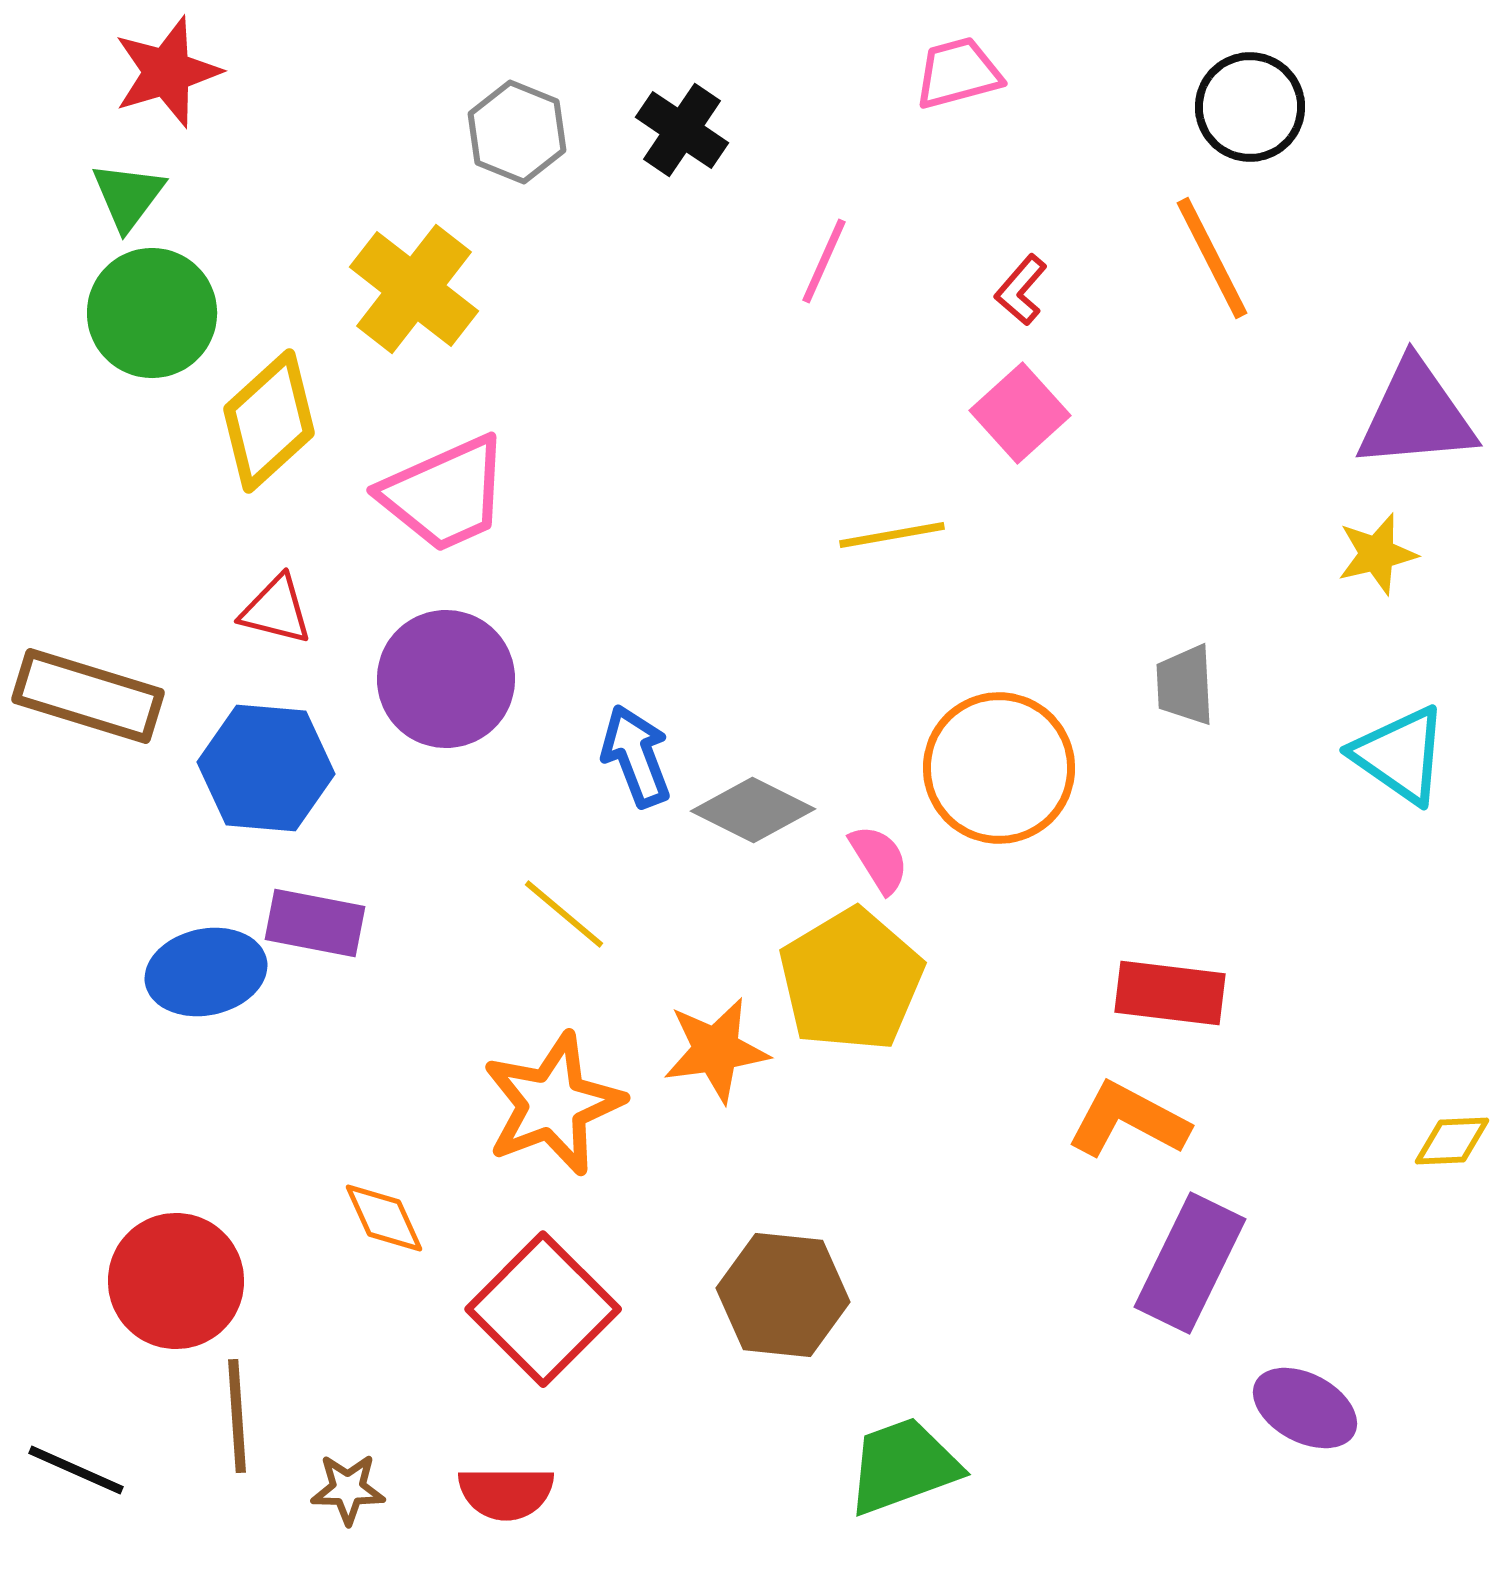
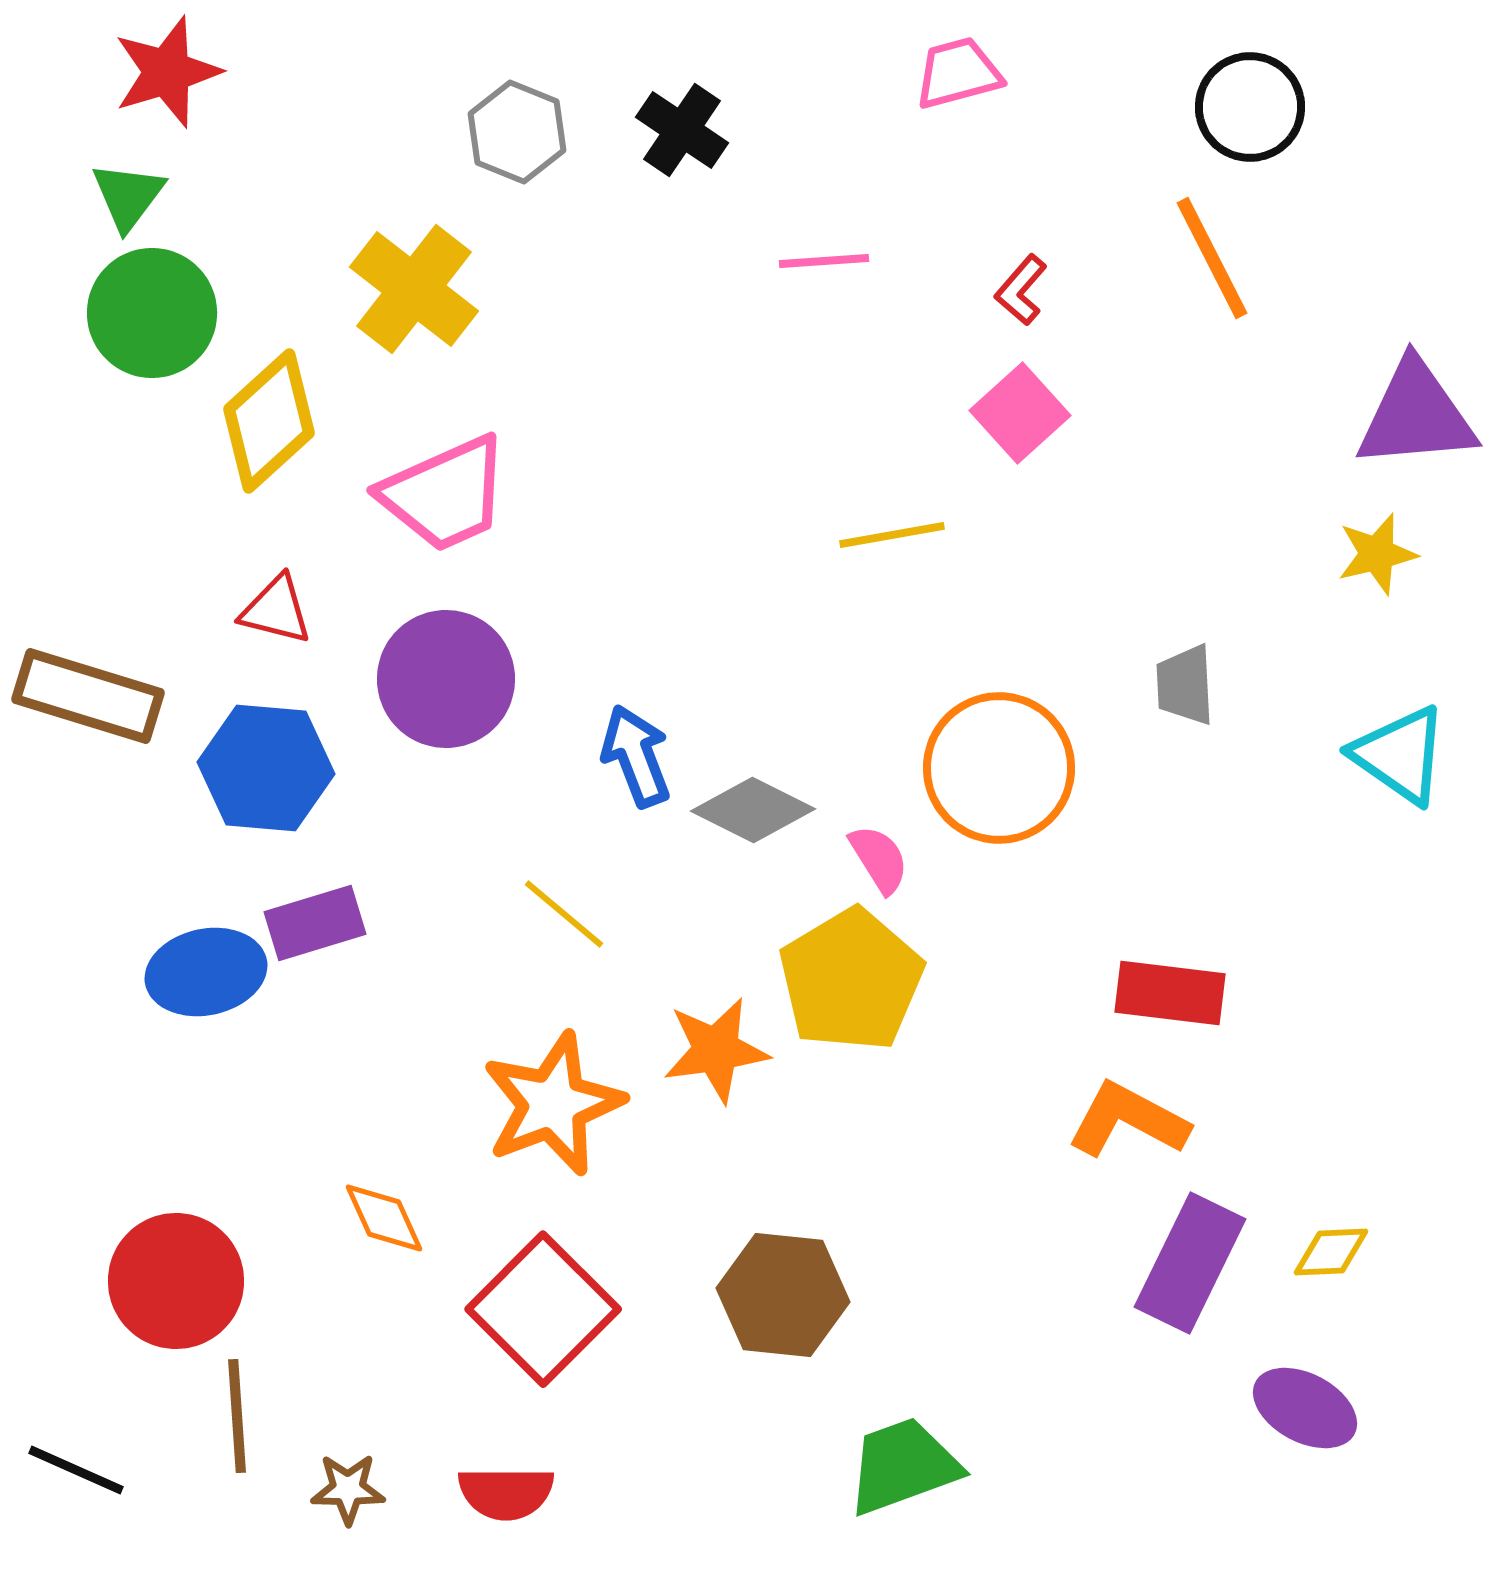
pink line at (824, 261): rotated 62 degrees clockwise
purple rectangle at (315, 923): rotated 28 degrees counterclockwise
yellow diamond at (1452, 1141): moved 121 px left, 111 px down
